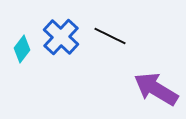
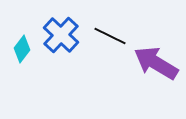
blue cross: moved 2 px up
purple arrow: moved 26 px up
